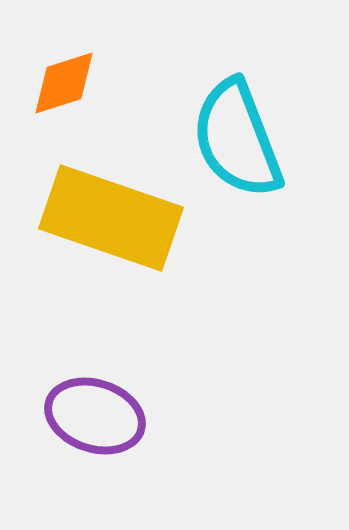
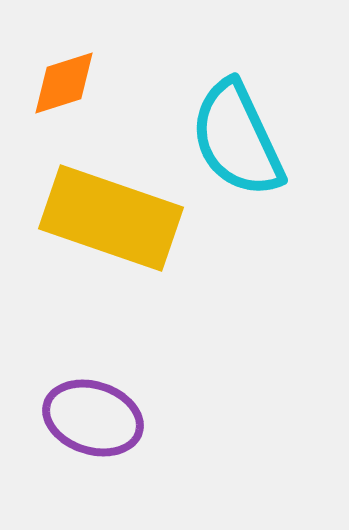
cyan semicircle: rotated 4 degrees counterclockwise
purple ellipse: moved 2 px left, 2 px down
